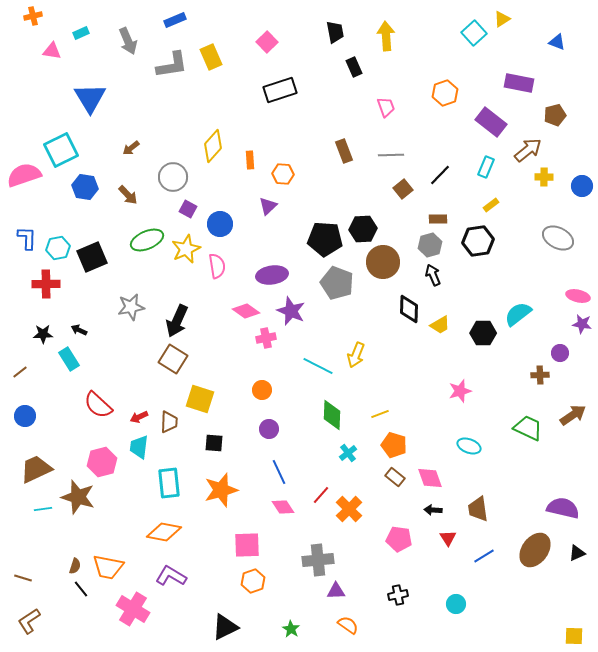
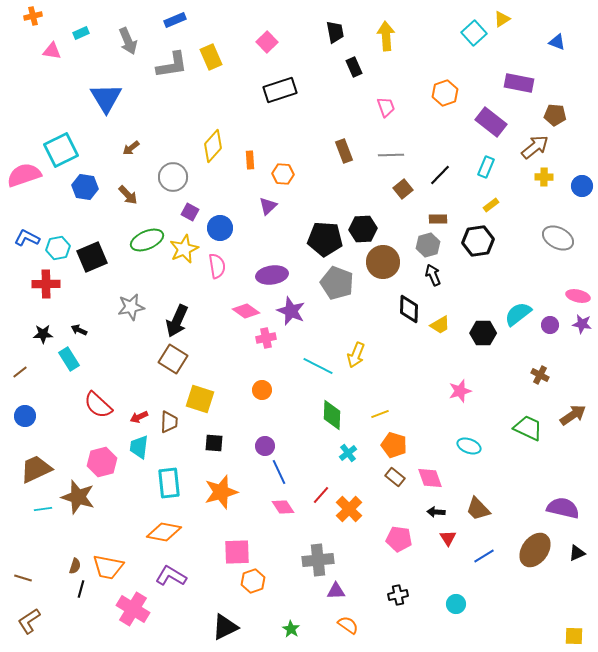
blue triangle at (90, 98): moved 16 px right
brown pentagon at (555, 115): rotated 20 degrees clockwise
brown arrow at (528, 150): moved 7 px right, 3 px up
purple square at (188, 209): moved 2 px right, 3 px down
blue circle at (220, 224): moved 4 px down
blue L-shape at (27, 238): rotated 65 degrees counterclockwise
gray hexagon at (430, 245): moved 2 px left
yellow star at (186, 249): moved 2 px left
purple circle at (560, 353): moved 10 px left, 28 px up
brown cross at (540, 375): rotated 30 degrees clockwise
purple circle at (269, 429): moved 4 px left, 17 px down
orange star at (221, 490): moved 2 px down
brown trapezoid at (478, 509): rotated 36 degrees counterclockwise
black arrow at (433, 510): moved 3 px right, 2 px down
pink square at (247, 545): moved 10 px left, 7 px down
black line at (81, 589): rotated 54 degrees clockwise
